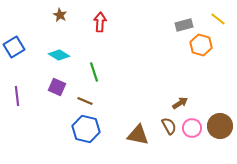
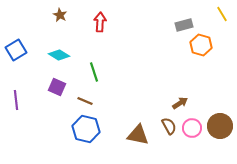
yellow line: moved 4 px right, 5 px up; rotated 21 degrees clockwise
blue square: moved 2 px right, 3 px down
purple line: moved 1 px left, 4 px down
